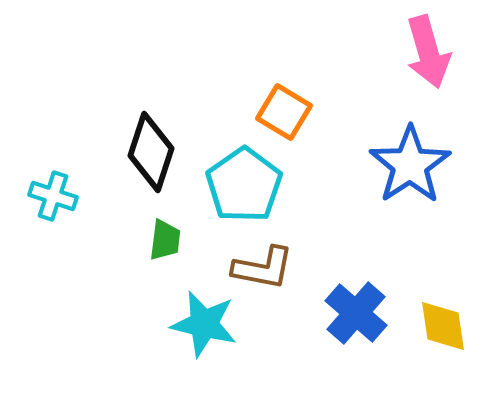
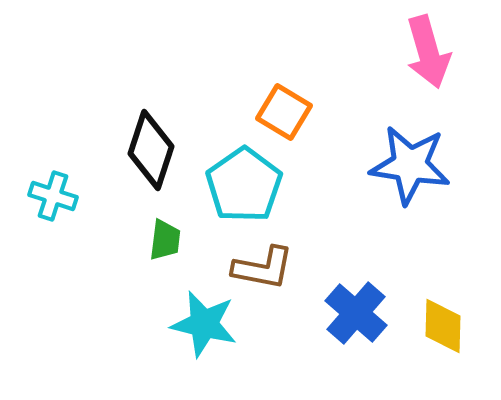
black diamond: moved 2 px up
blue star: rotated 30 degrees counterclockwise
yellow diamond: rotated 10 degrees clockwise
